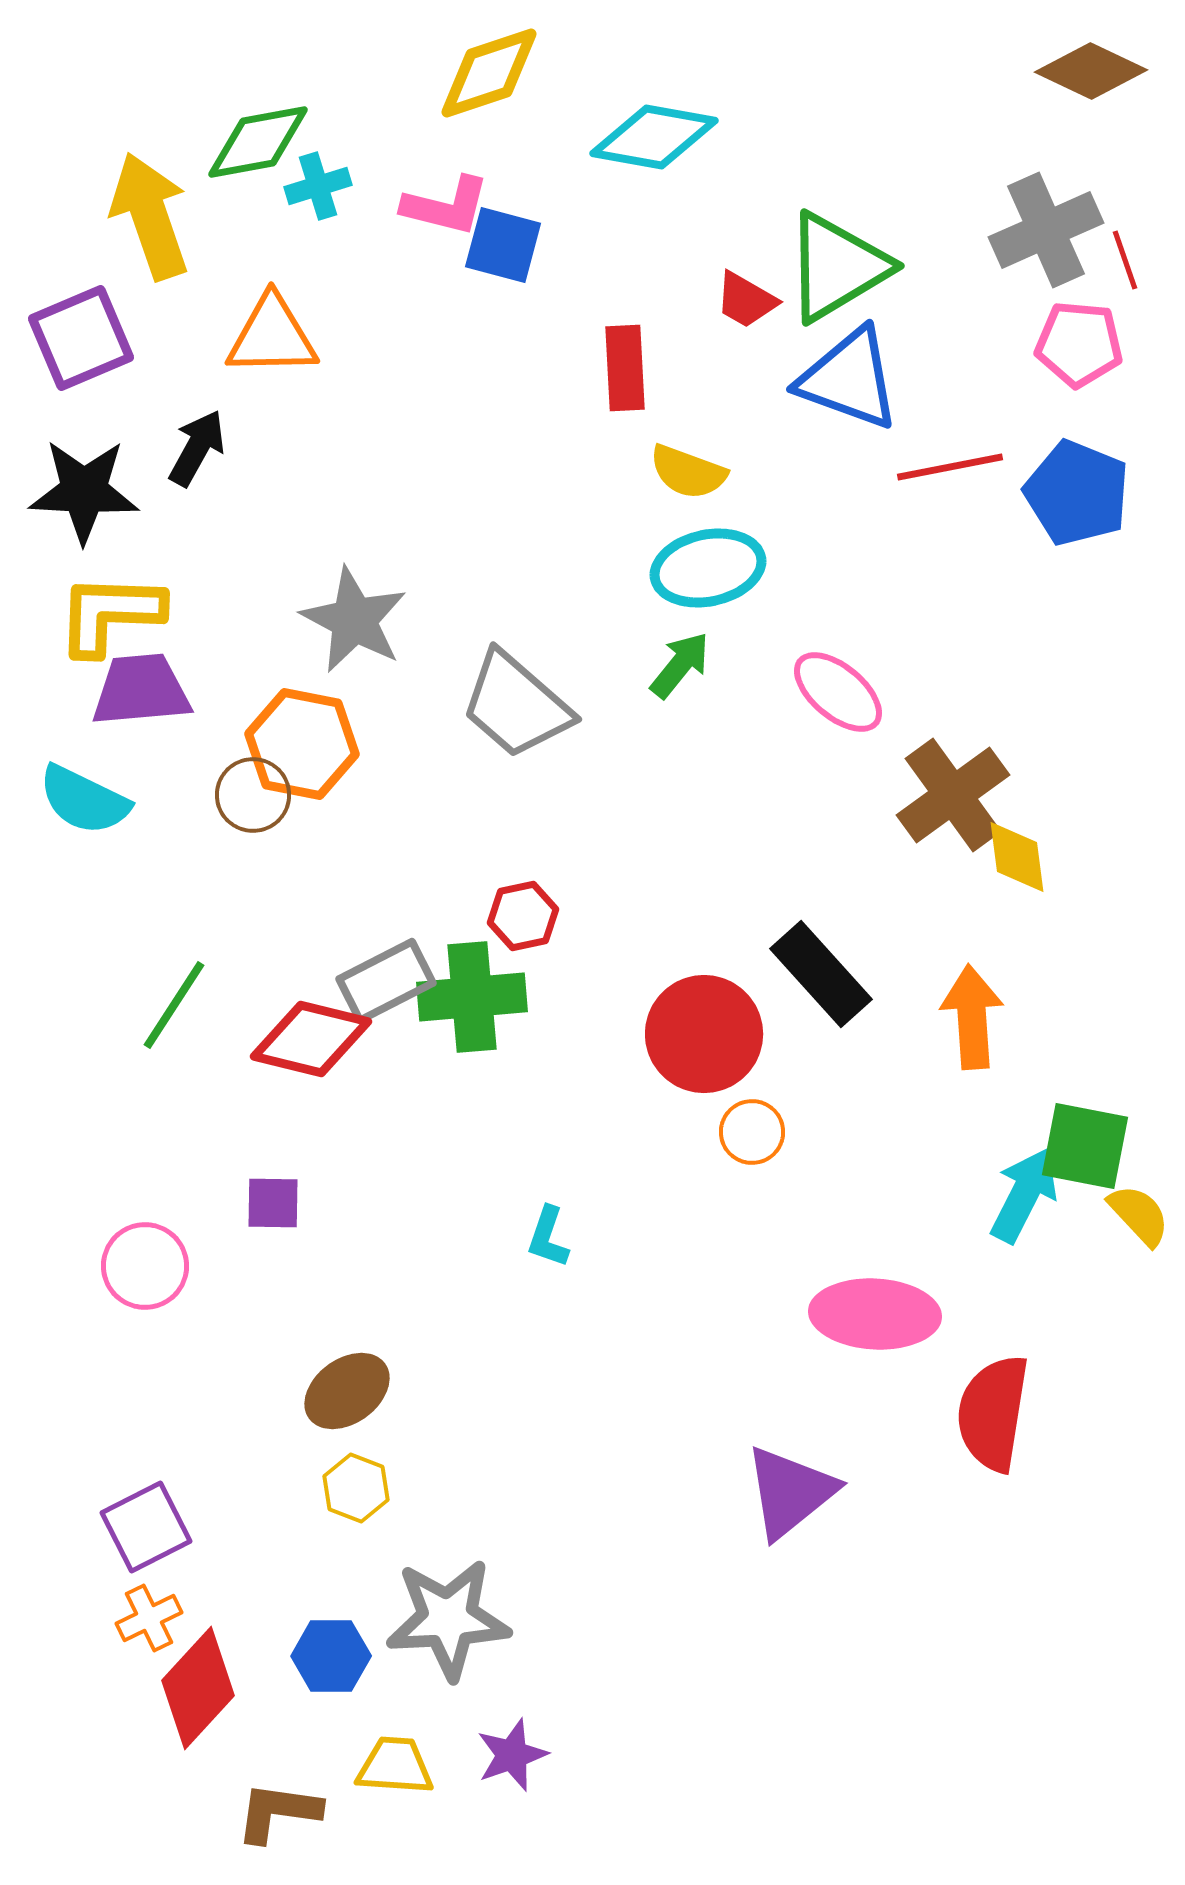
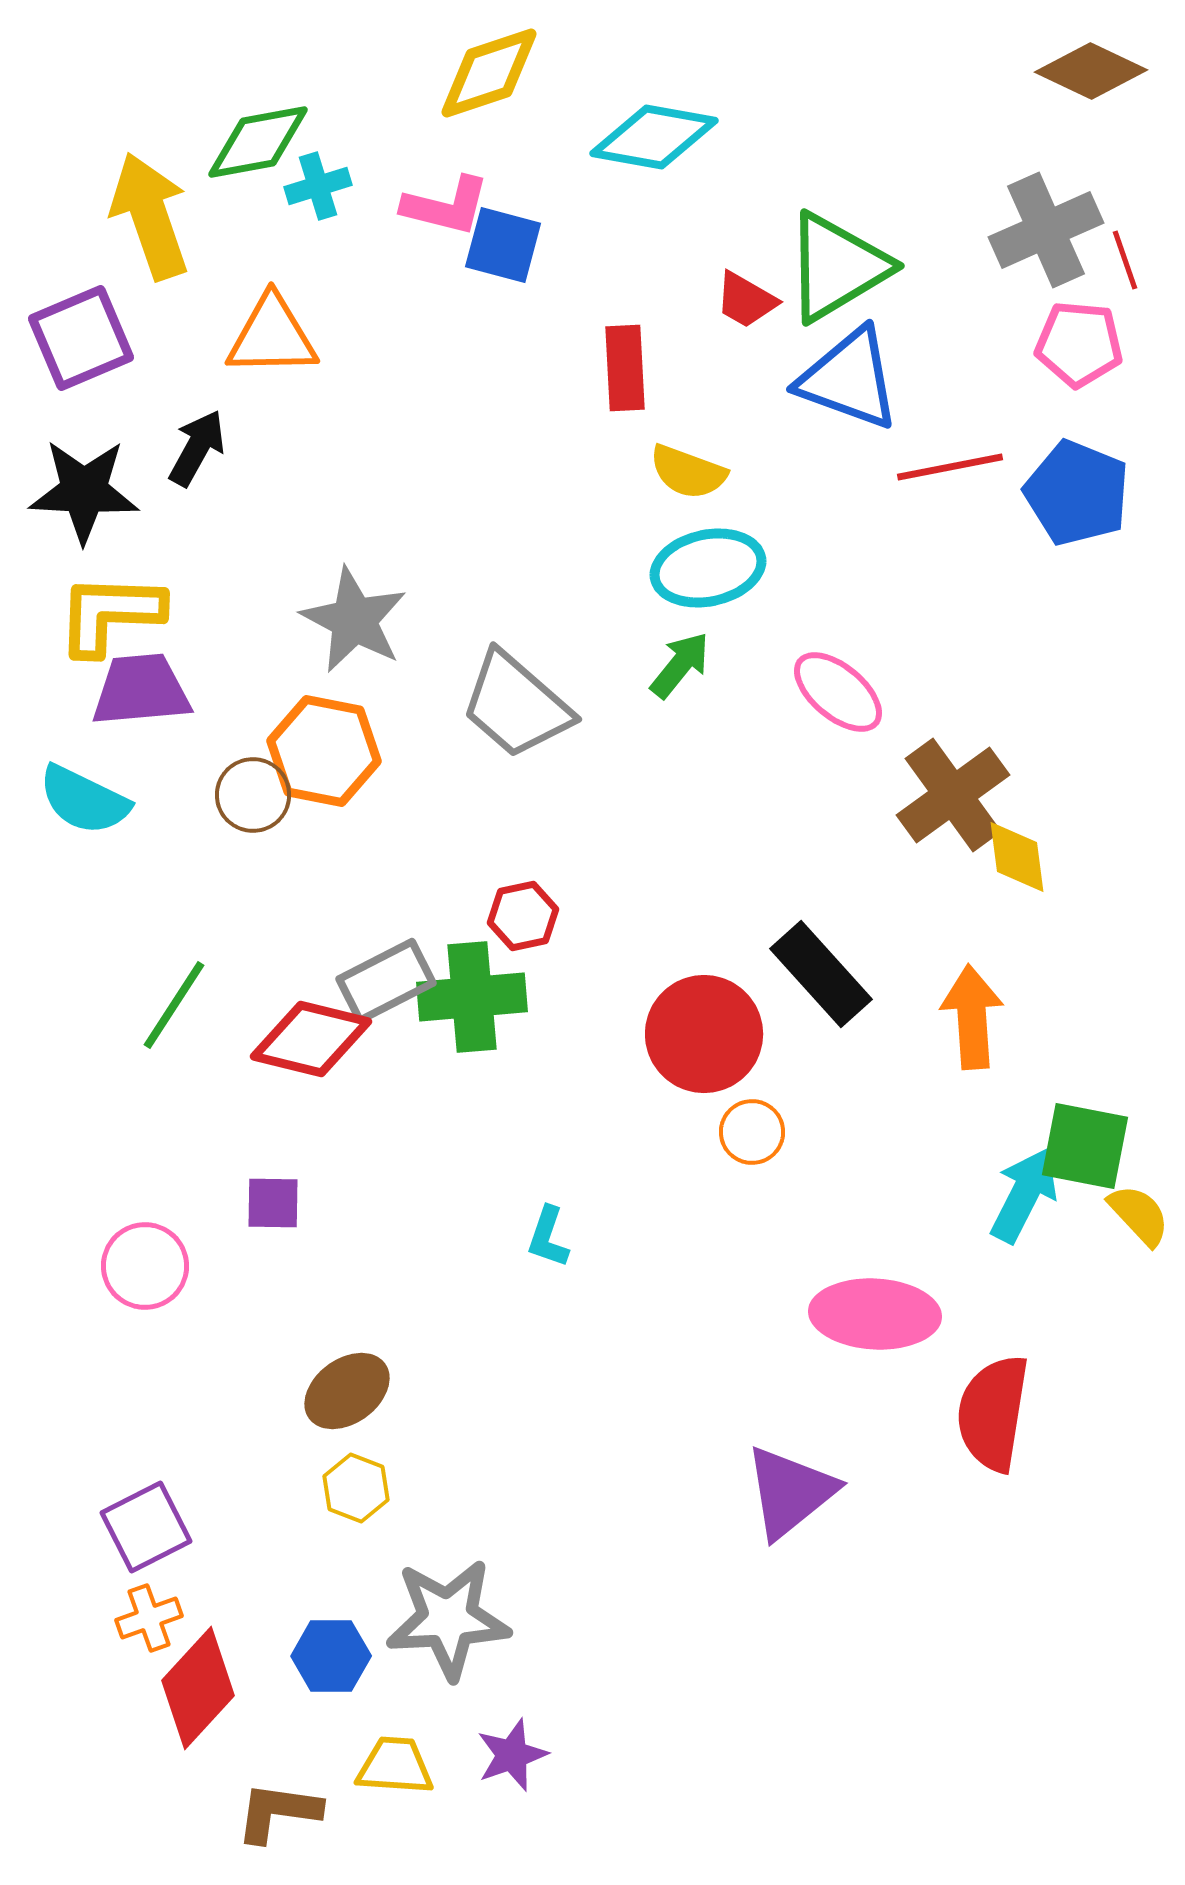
orange hexagon at (302, 744): moved 22 px right, 7 px down
orange cross at (149, 1618): rotated 6 degrees clockwise
